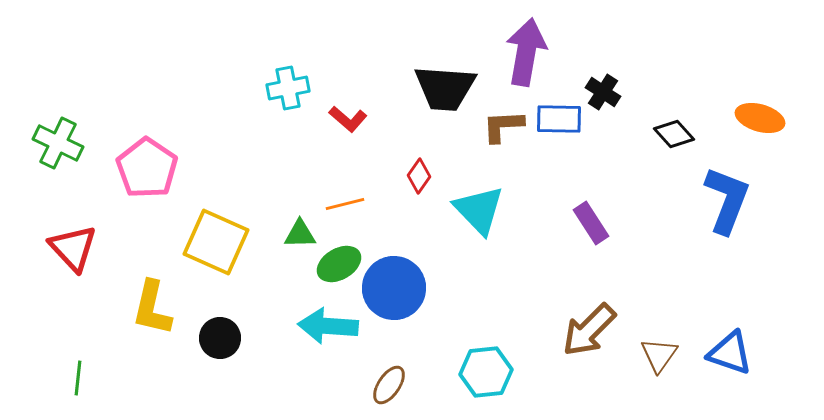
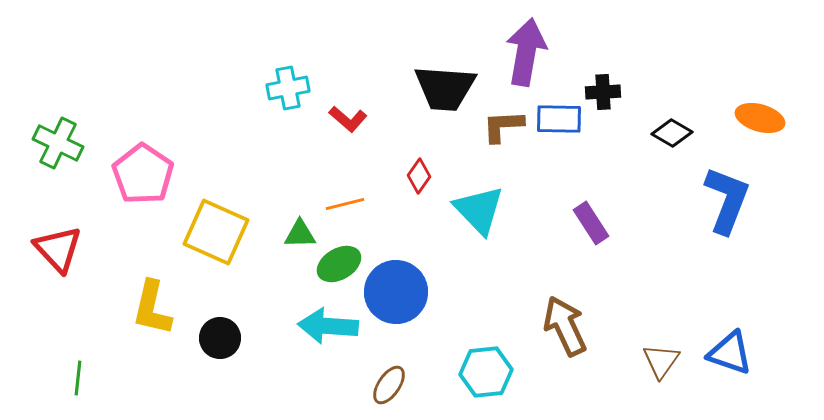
black cross: rotated 36 degrees counterclockwise
black diamond: moved 2 px left, 1 px up; rotated 18 degrees counterclockwise
pink pentagon: moved 4 px left, 6 px down
yellow square: moved 10 px up
red triangle: moved 15 px left, 1 px down
blue circle: moved 2 px right, 4 px down
brown arrow: moved 24 px left, 4 px up; rotated 110 degrees clockwise
brown triangle: moved 2 px right, 6 px down
